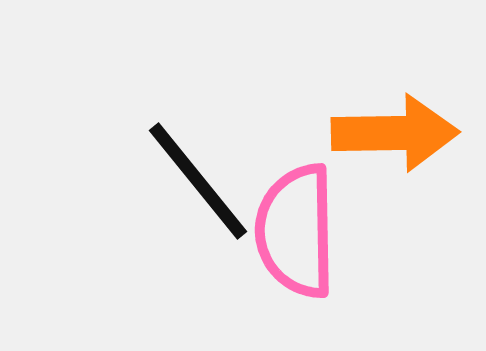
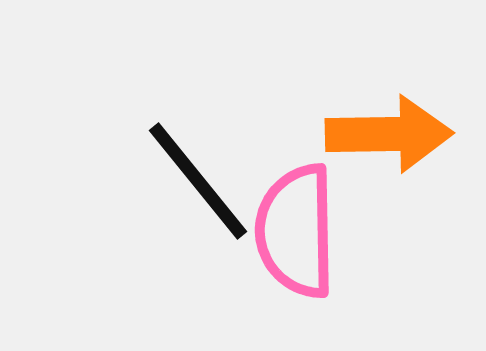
orange arrow: moved 6 px left, 1 px down
